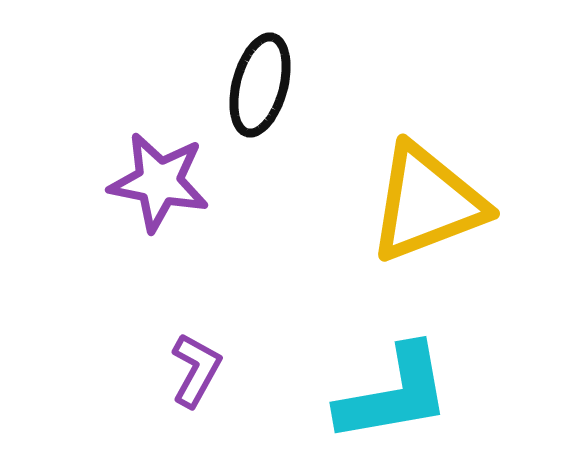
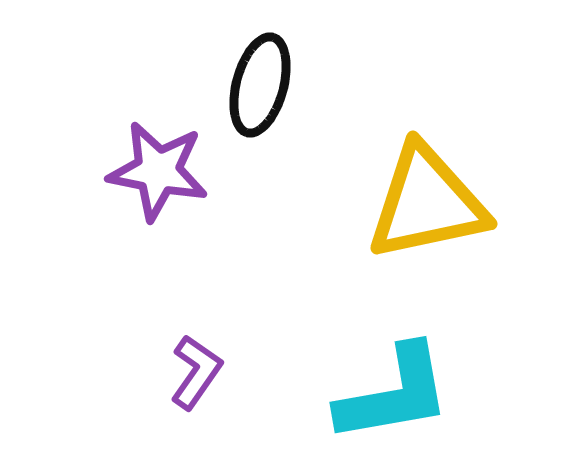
purple star: moved 1 px left, 11 px up
yellow triangle: rotated 9 degrees clockwise
purple L-shape: moved 2 px down; rotated 6 degrees clockwise
